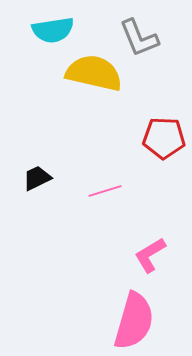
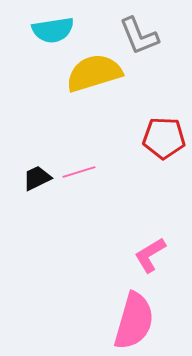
gray L-shape: moved 2 px up
yellow semicircle: rotated 30 degrees counterclockwise
pink line: moved 26 px left, 19 px up
